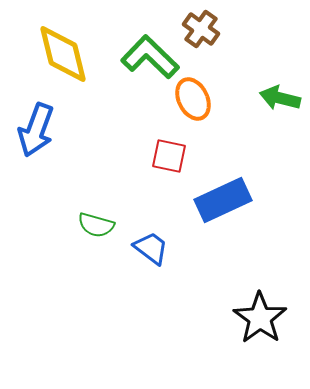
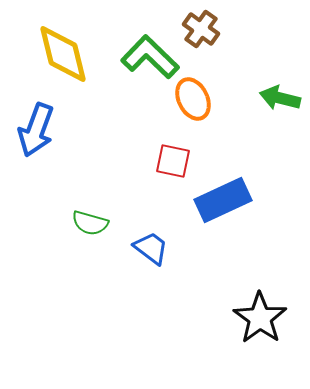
red square: moved 4 px right, 5 px down
green semicircle: moved 6 px left, 2 px up
